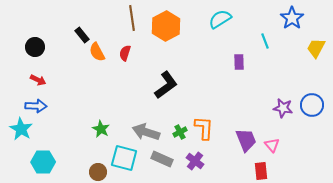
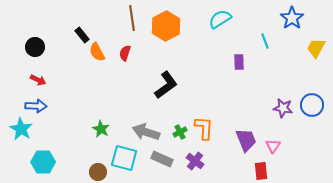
pink triangle: moved 1 px right, 1 px down; rotated 14 degrees clockwise
